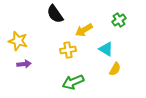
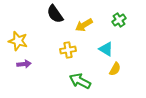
yellow arrow: moved 5 px up
green arrow: moved 7 px right, 1 px up; rotated 50 degrees clockwise
